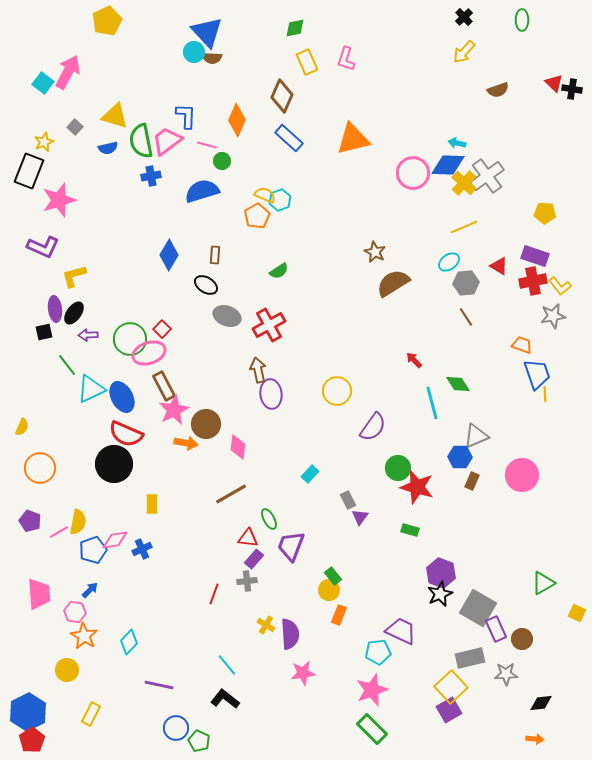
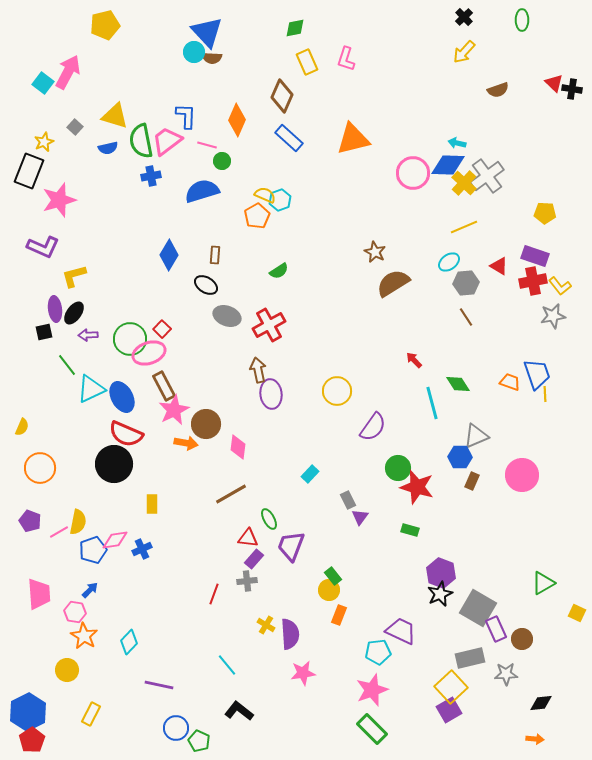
yellow pentagon at (107, 21): moved 2 px left, 4 px down; rotated 12 degrees clockwise
orange trapezoid at (522, 345): moved 12 px left, 37 px down
black L-shape at (225, 699): moved 14 px right, 12 px down
